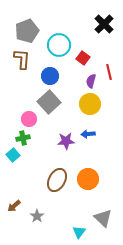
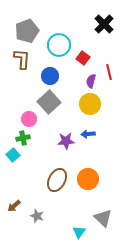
gray star: rotated 16 degrees counterclockwise
